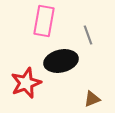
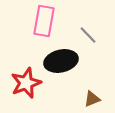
gray line: rotated 24 degrees counterclockwise
